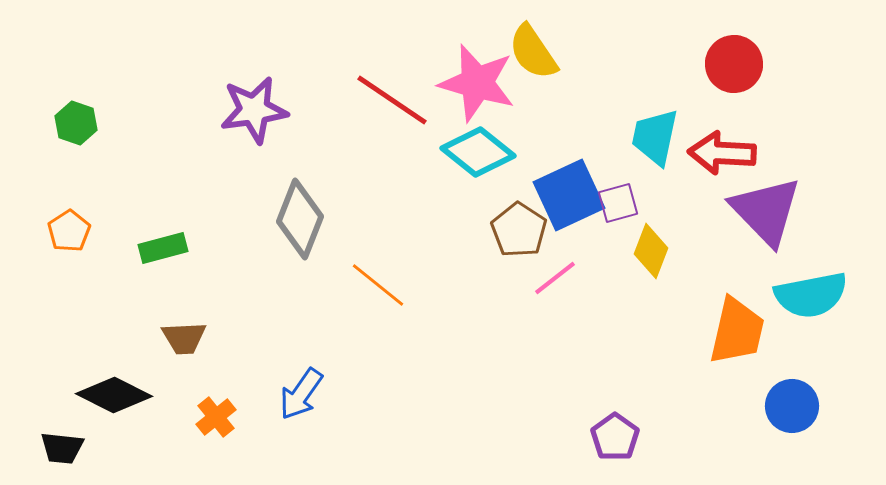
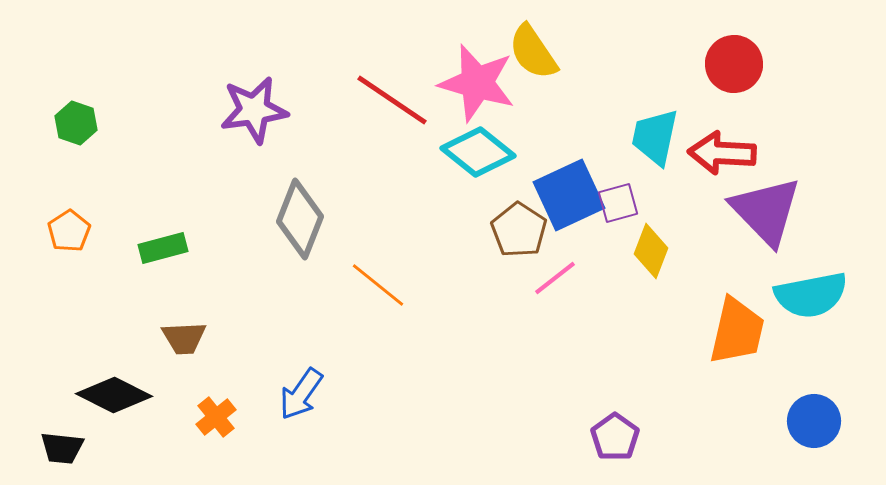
blue circle: moved 22 px right, 15 px down
